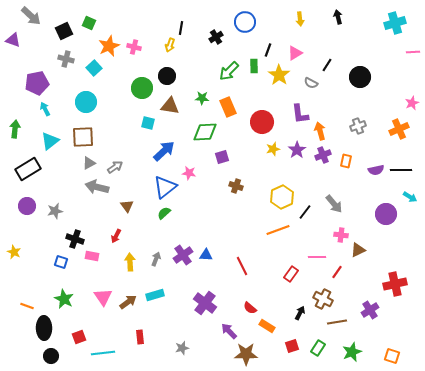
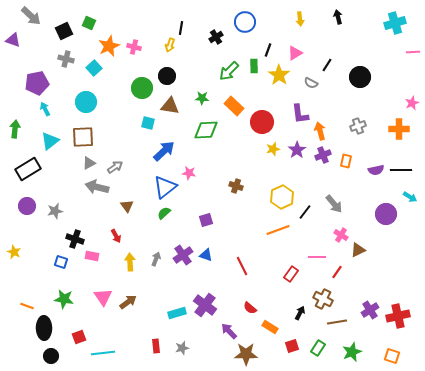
orange rectangle at (228, 107): moved 6 px right, 1 px up; rotated 24 degrees counterclockwise
orange cross at (399, 129): rotated 24 degrees clockwise
green diamond at (205, 132): moved 1 px right, 2 px up
purple square at (222, 157): moved 16 px left, 63 px down
pink cross at (341, 235): rotated 24 degrees clockwise
red arrow at (116, 236): rotated 56 degrees counterclockwise
blue triangle at (206, 255): rotated 16 degrees clockwise
red cross at (395, 284): moved 3 px right, 32 px down
cyan rectangle at (155, 295): moved 22 px right, 18 px down
green star at (64, 299): rotated 18 degrees counterclockwise
purple cross at (205, 303): moved 2 px down
orange rectangle at (267, 326): moved 3 px right, 1 px down
red rectangle at (140, 337): moved 16 px right, 9 px down
